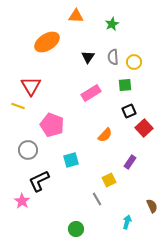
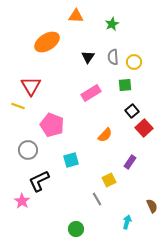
black square: moved 3 px right; rotated 16 degrees counterclockwise
